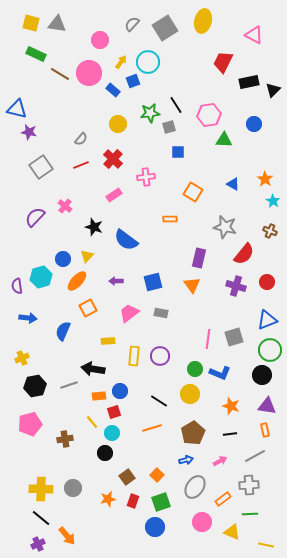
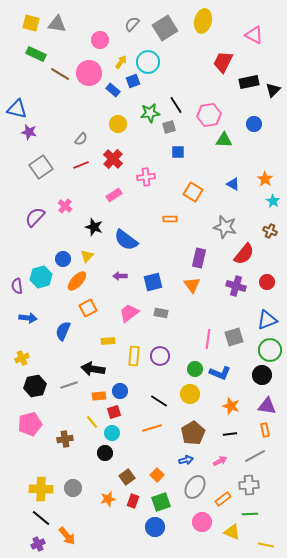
purple arrow at (116, 281): moved 4 px right, 5 px up
